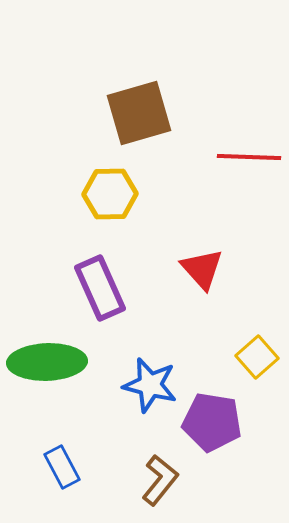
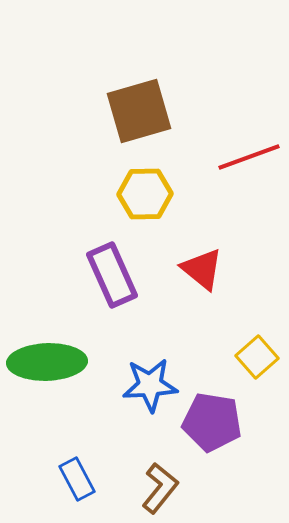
brown square: moved 2 px up
red line: rotated 22 degrees counterclockwise
yellow hexagon: moved 35 px right
red triangle: rotated 9 degrees counterclockwise
purple rectangle: moved 12 px right, 13 px up
blue star: rotated 18 degrees counterclockwise
blue rectangle: moved 15 px right, 12 px down
brown L-shape: moved 8 px down
